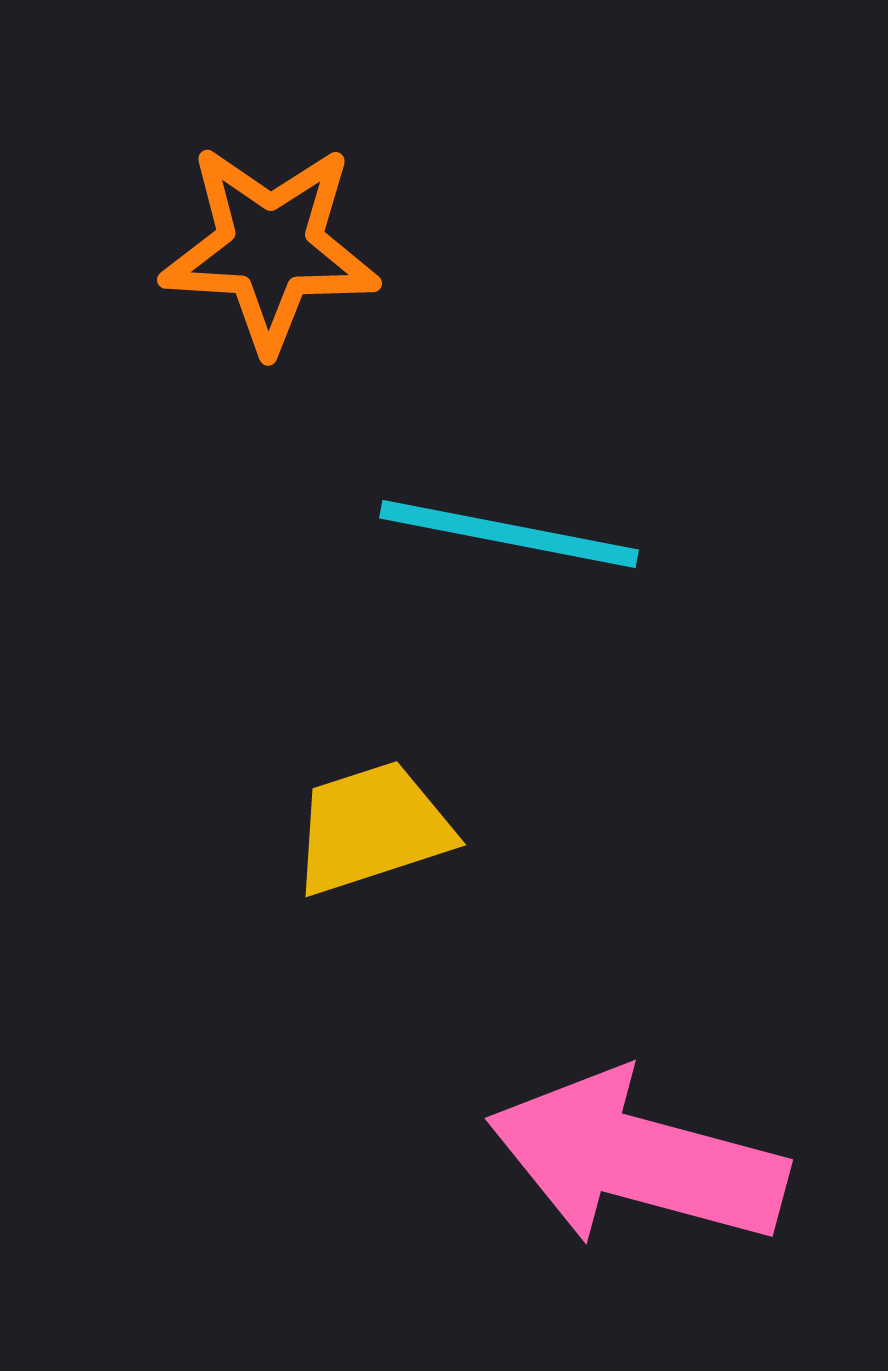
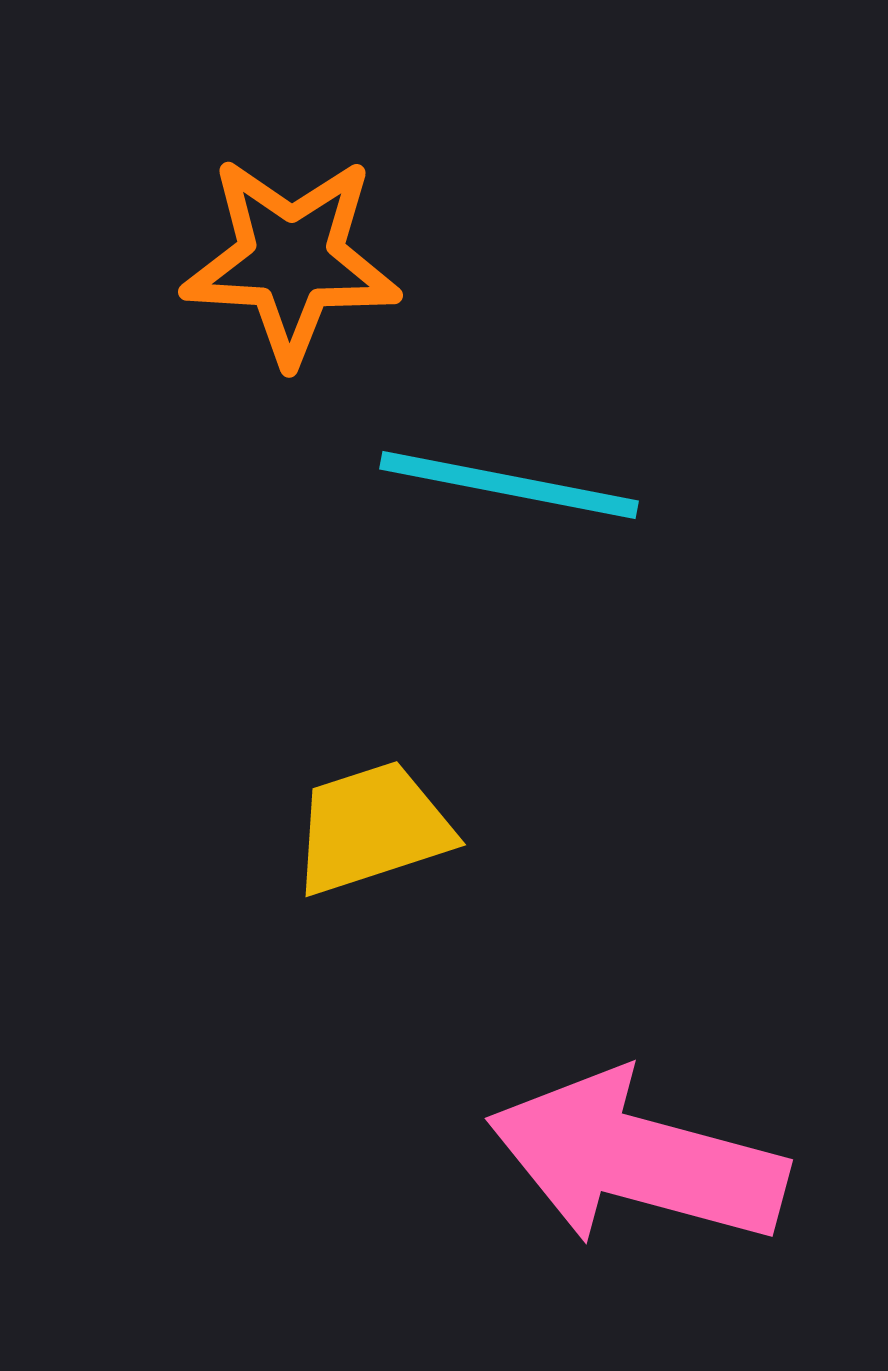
orange star: moved 21 px right, 12 px down
cyan line: moved 49 px up
